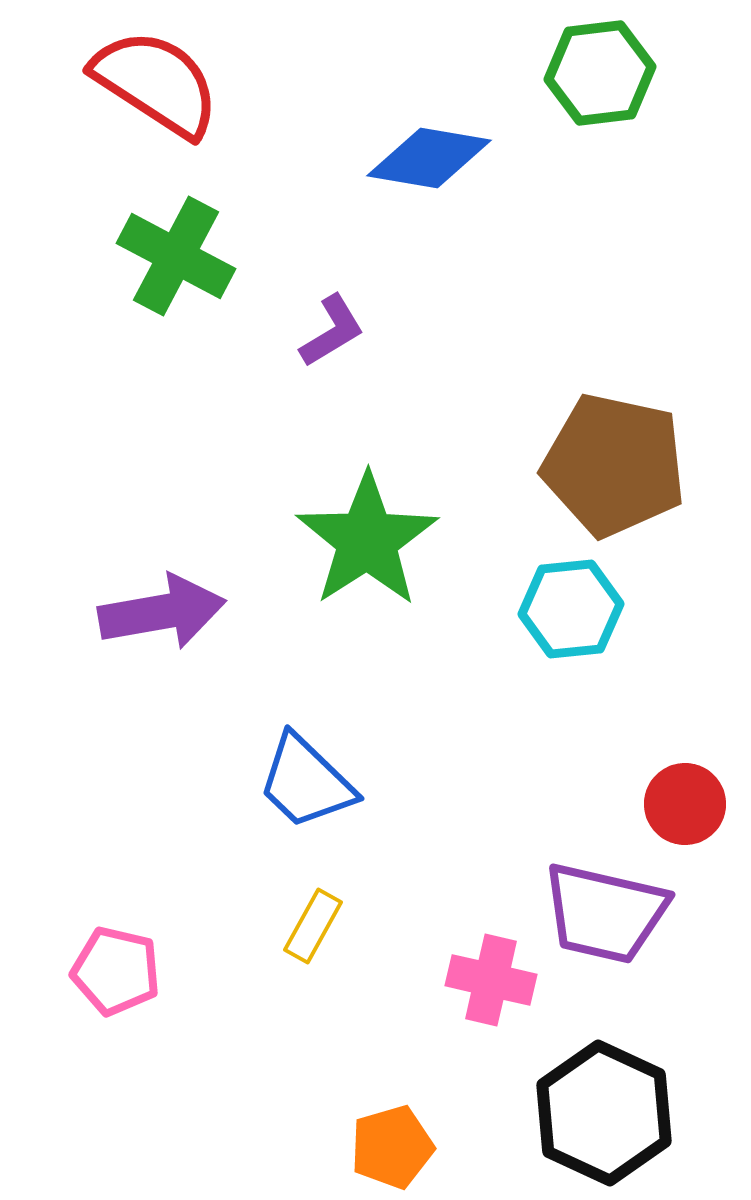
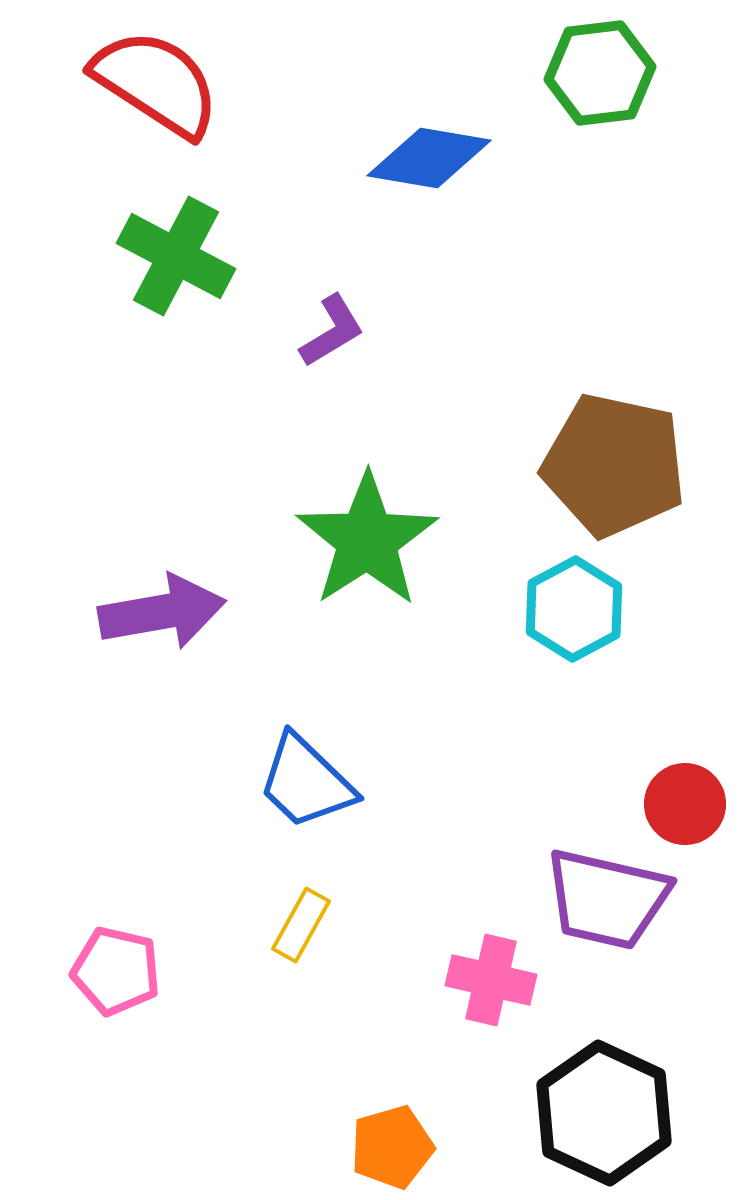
cyan hexagon: moved 3 px right; rotated 22 degrees counterclockwise
purple trapezoid: moved 2 px right, 14 px up
yellow rectangle: moved 12 px left, 1 px up
